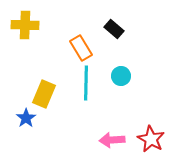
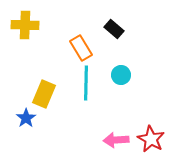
cyan circle: moved 1 px up
pink arrow: moved 4 px right
